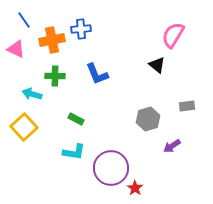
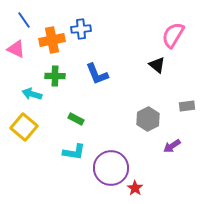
gray hexagon: rotated 10 degrees counterclockwise
yellow square: rotated 8 degrees counterclockwise
